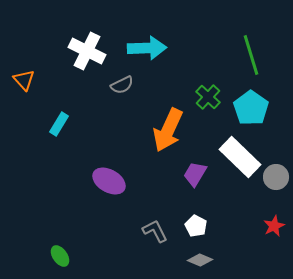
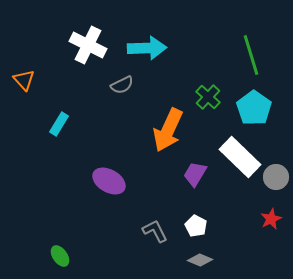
white cross: moved 1 px right, 6 px up
cyan pentagon: moved 3 px right
red star: moved 3 px left, 7 px up
